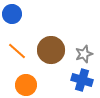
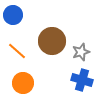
blue circle: moved 1 px right, 1 px down
brown circle: moved 1 px right, 9 px up
gray star: moved 3 px left, 2 px up
orange circle: moved 3 px left, 2 px up
